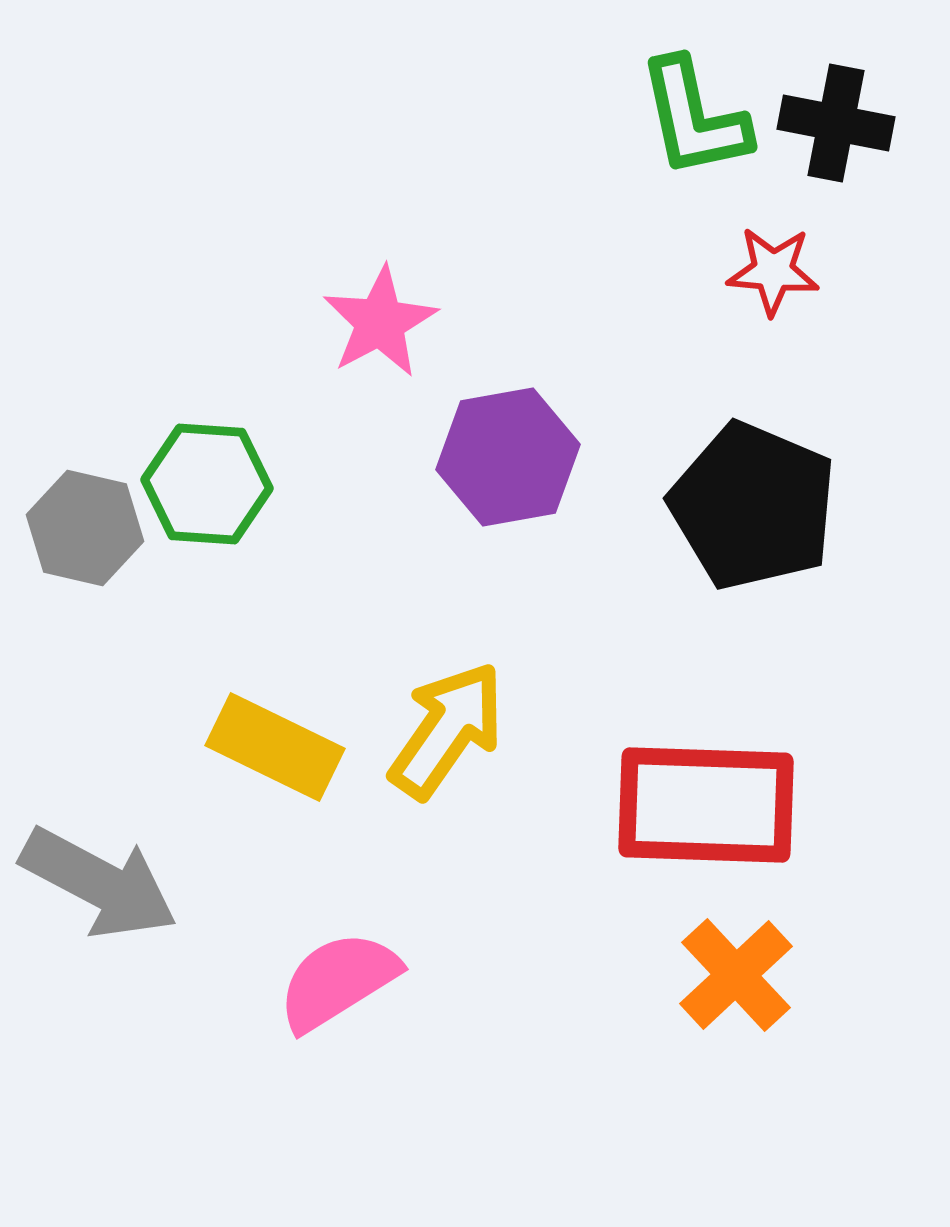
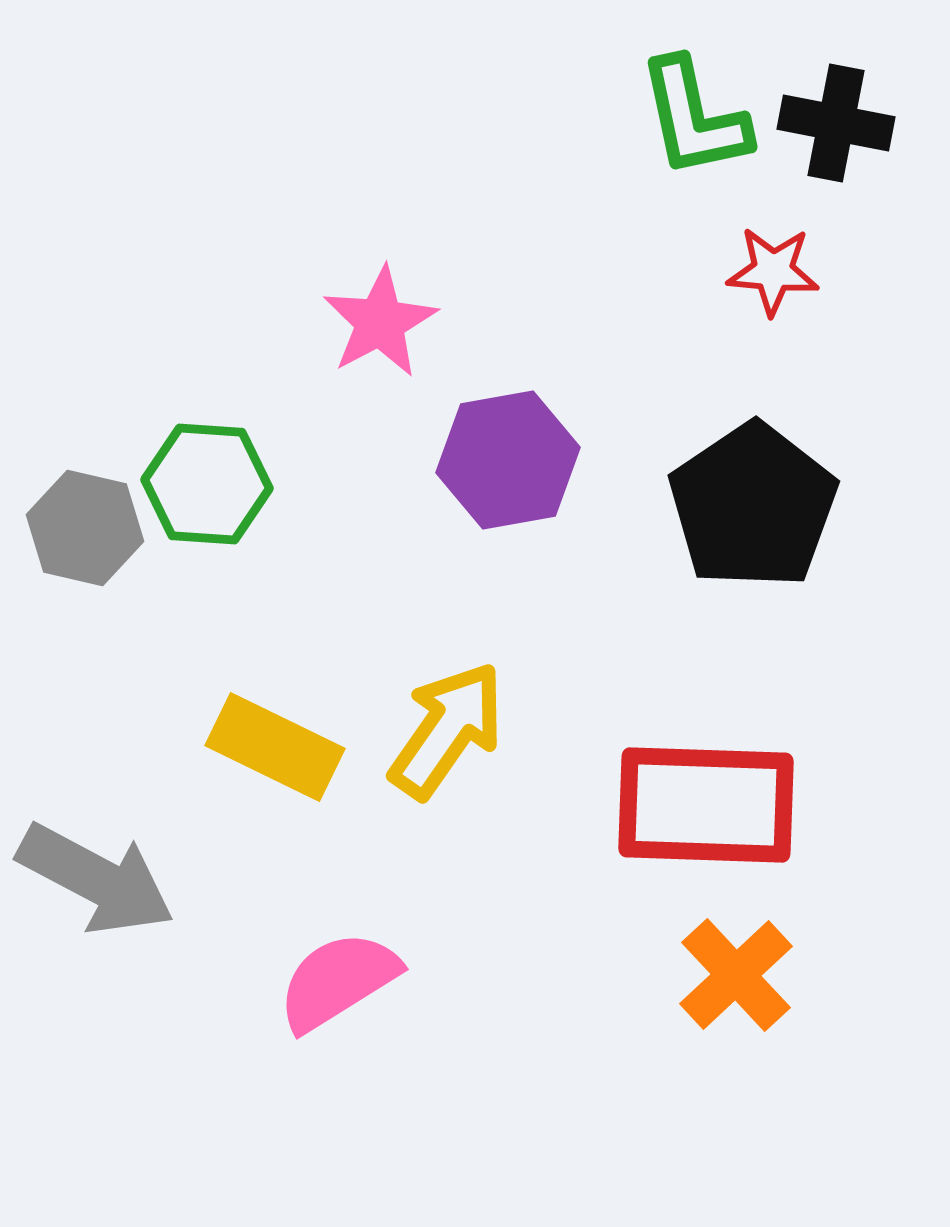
purple hexagon: moved 3 px down
black pentagon: rotated 15 degrees clockwise
gray arrow: moved 3 px left, 4 px up
